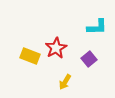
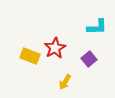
red star: moved 1 px left
